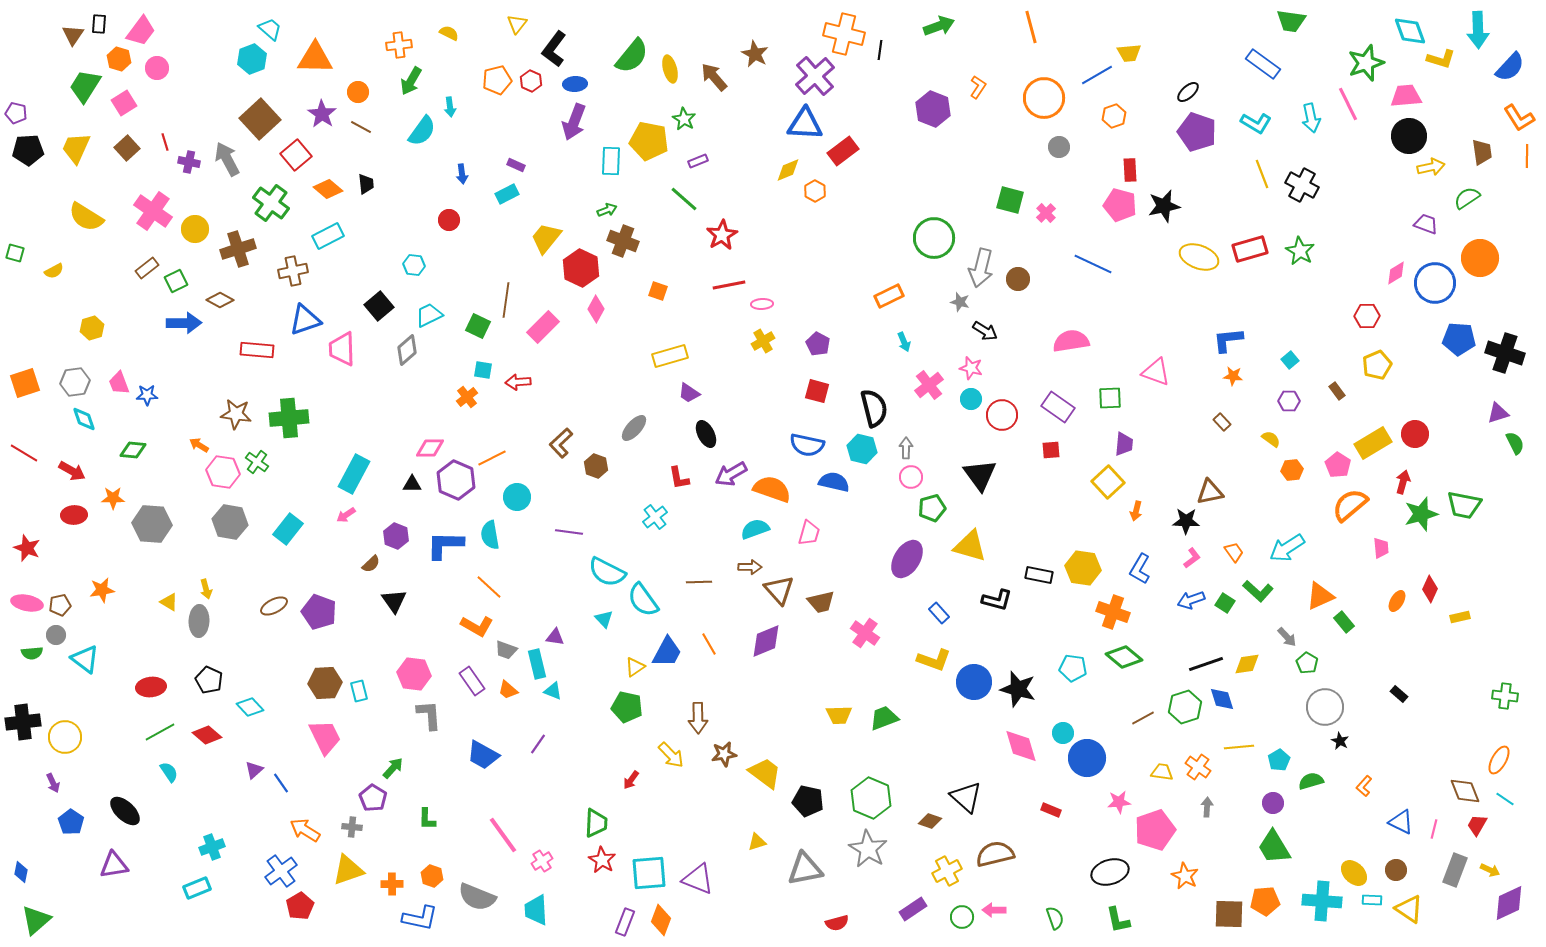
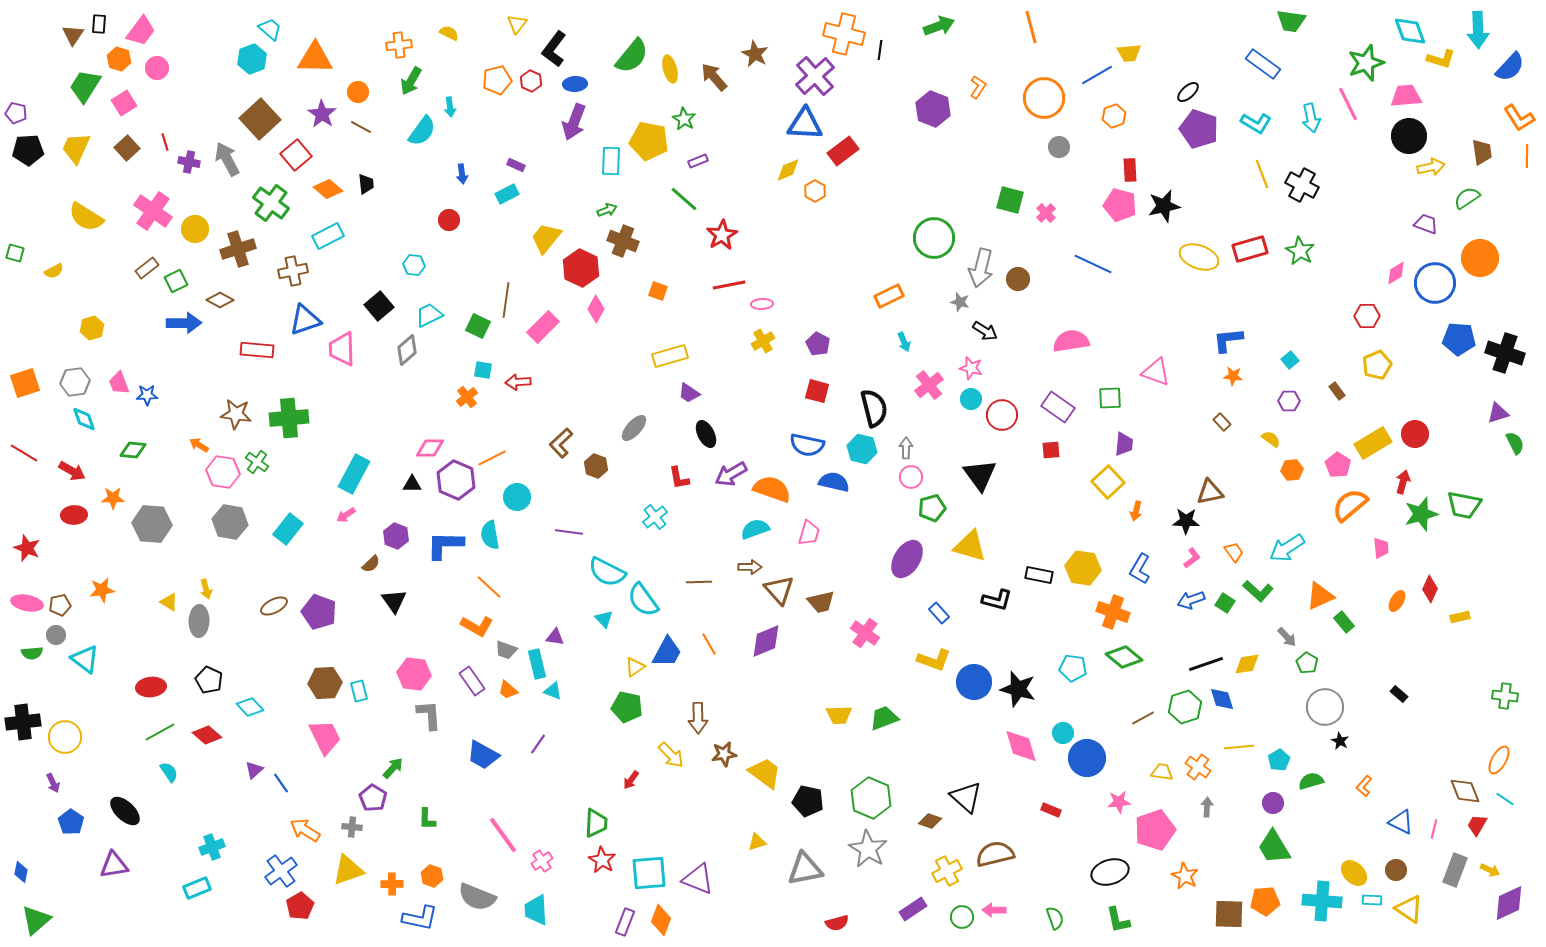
purple pentagon at (1197, 132): moved 2 px right, 3 px up
